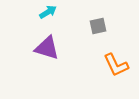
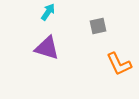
cyan arrow: rotated 24 degrees counterclockwise
orange L-shape: moved 3 px right, 1 px up
